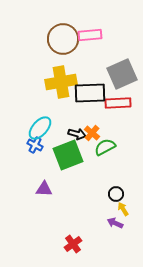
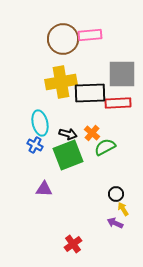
gray square: rotated 24 degrees clockwise
cyan ellipse: moved 5 px up; rotated 55 degrees counterclockwise
black arrow: moved 9 px left
